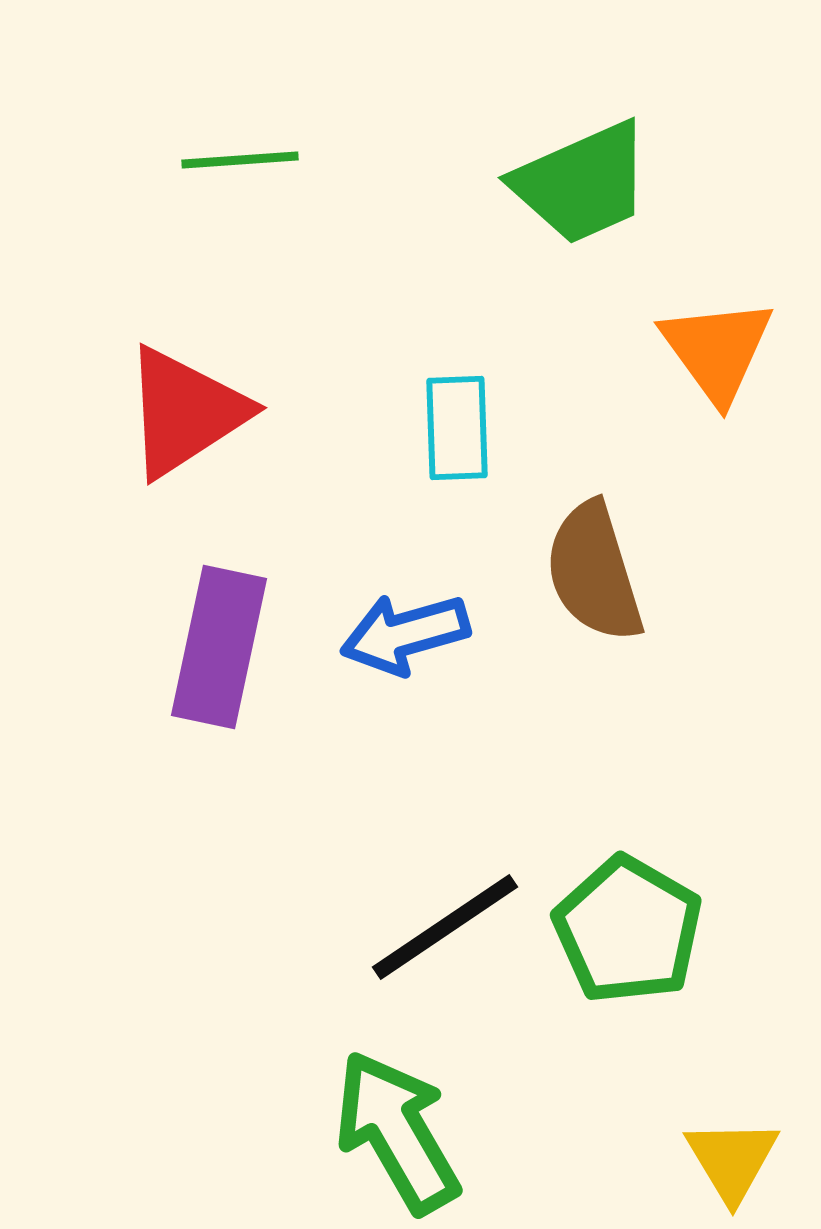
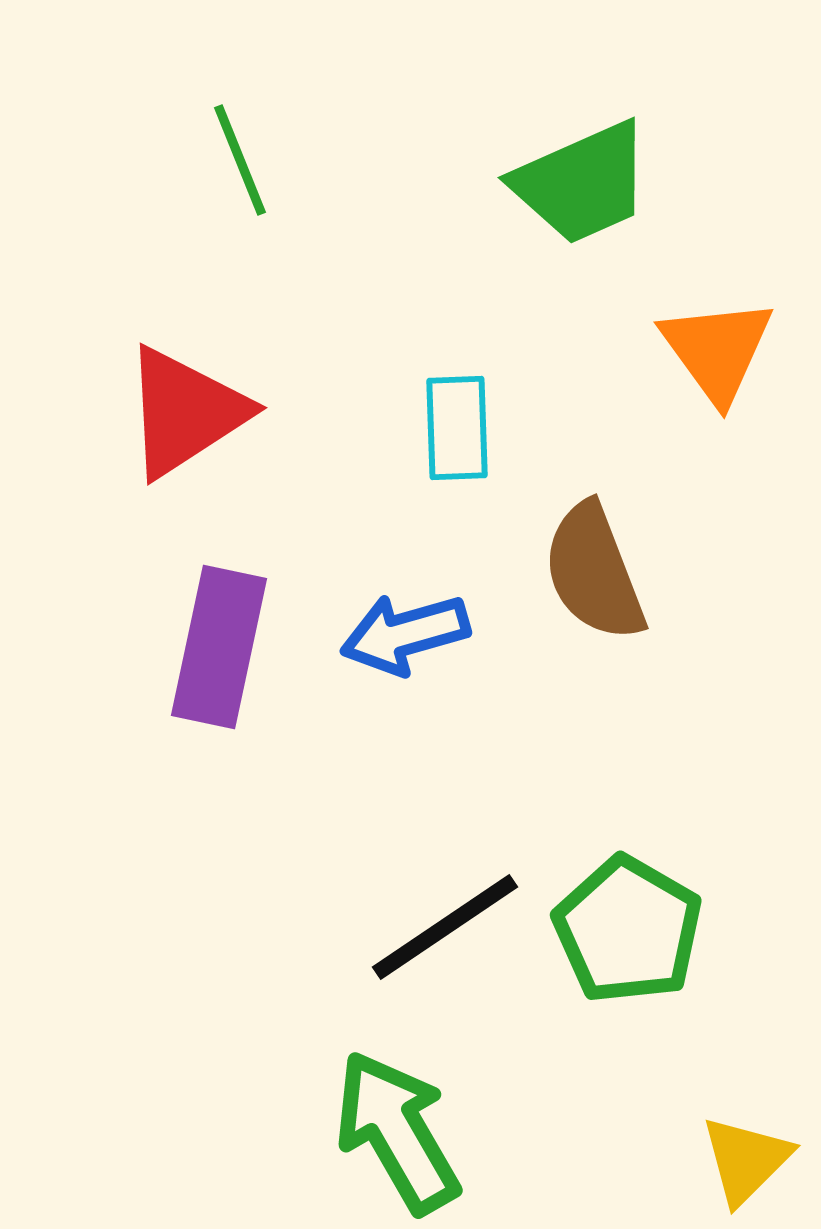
green line: rotated 72 degrees clockwise
brown semicircle: rotated 4 degrees counterclockwise
yellow triangle: moved 14 px right; rotated 16 degrees clockwise
